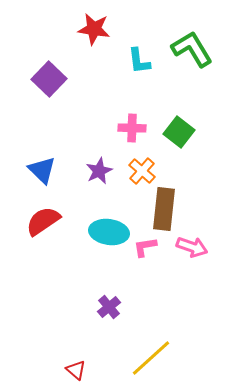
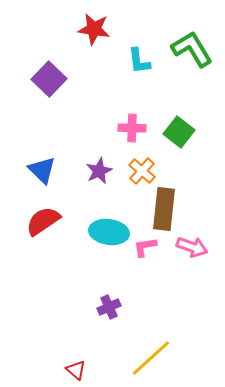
purple cross: rotated 15 degrees clockwise
